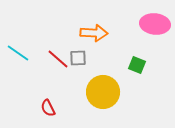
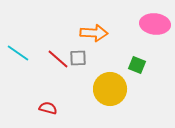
yellow circle: moved 7 px right, 3 px up
red semicircle: rotated 132 degrees clockwise
